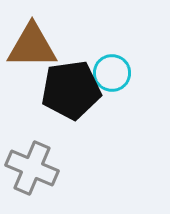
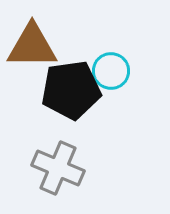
cyan circle: moved 1 px left, 2 px up
gray cross: moved 26 px right
